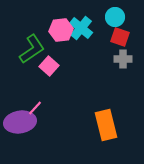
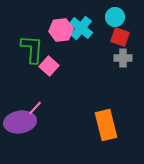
green L-shape: rotated 52 degrees counterclockwise
gray cross: moved 1 px up
